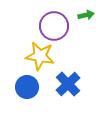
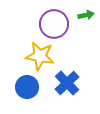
purple circle: moved 2 px up
blue cross: moved 1 px left, 1 px up
